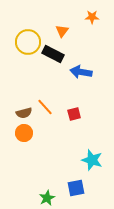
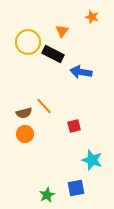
orange star: rotated 16 degrees clockwise
orange line: moved 1 px left, 1 px up
red square: moved 12 px down
orange circle: moved 1 px right, 1 px down
green star: moved 3 px up
